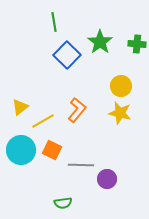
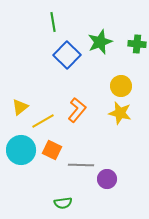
green line: moved 1 px left
green star: rotated 15 degrees clockwise
